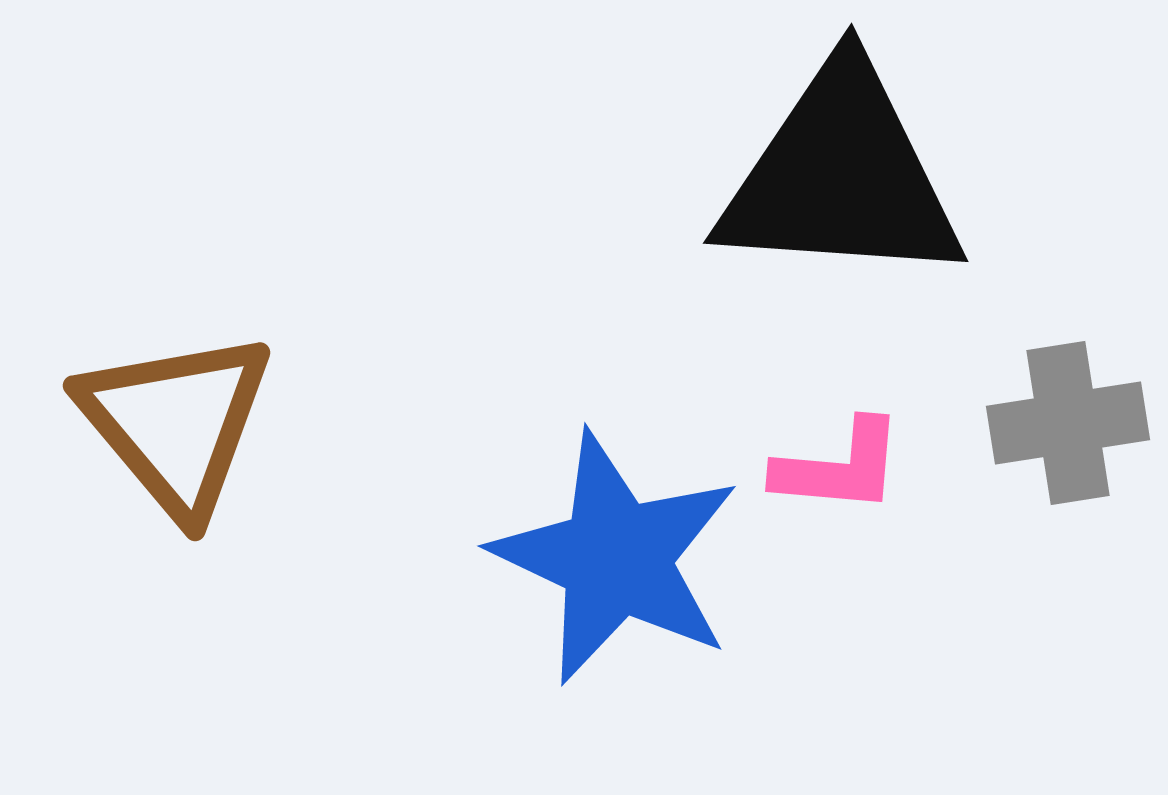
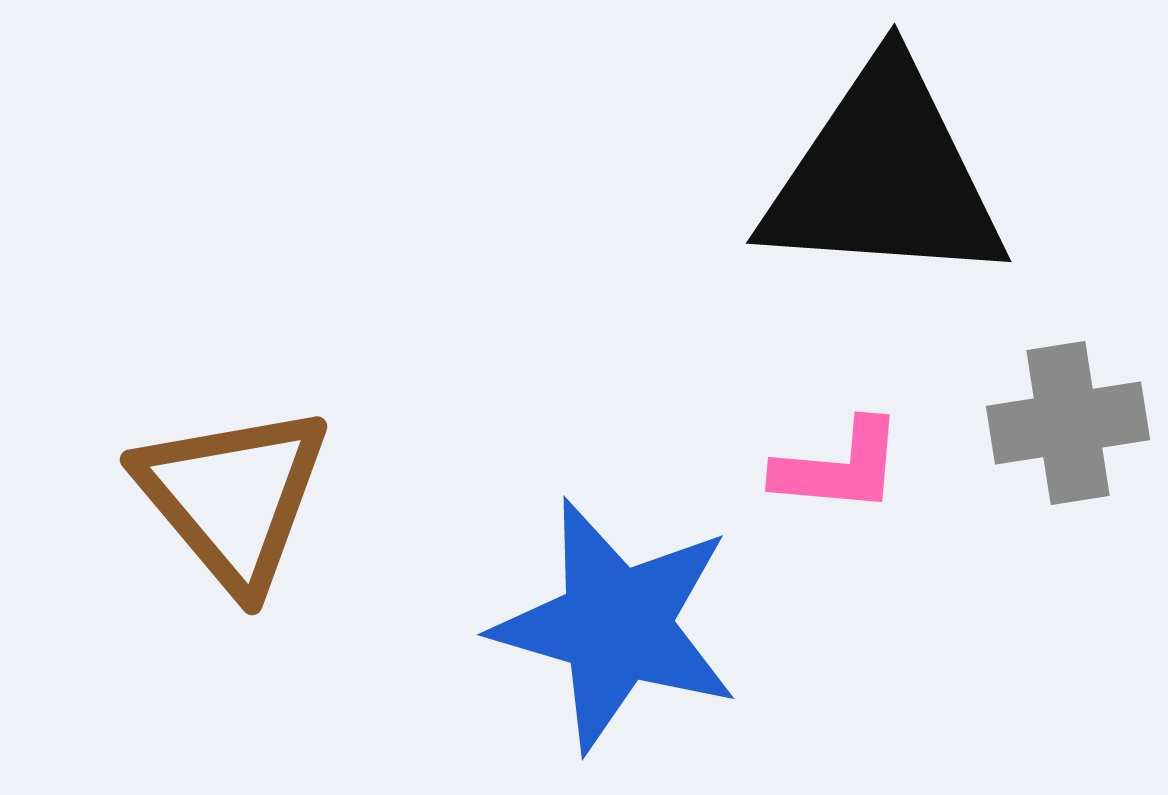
black triangle: moved 43 px right
brown triangle: moved 57 px right, 74 px down
blue star: moved 67 px down; rotated 9 degrees counterclockwise
